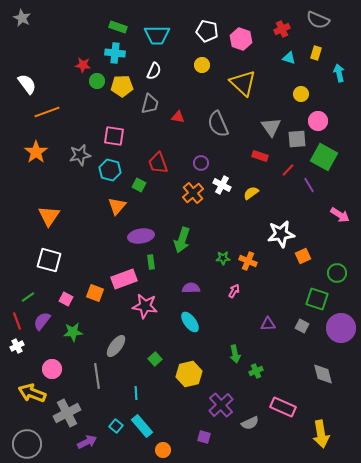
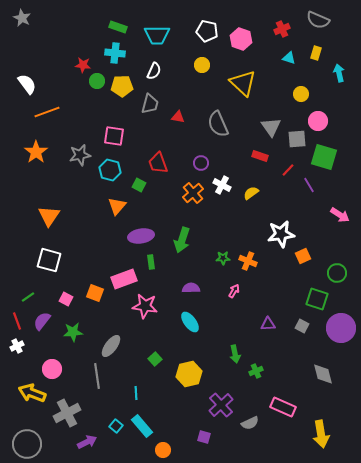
green square at (324, 157): rotated 12 degrees counterclockwise
gray ellipse at (116, 346): moved 5 px left
